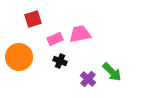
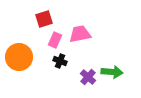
red square: moved 11 px right
pink rectangle: moved 1 px down; rotated 42 degrees counterclockwise
green arrow: rotated 40 degrees counterclockwise
purple cross: moved 2 px up
